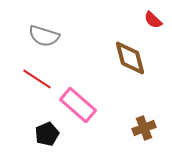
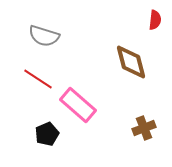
red semicircle: moved 2 px right; rotated 126 degrees counterclockwise
brown diamond: moved 1 px right, 4 px down
red line: moved 1 px right
